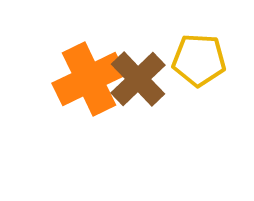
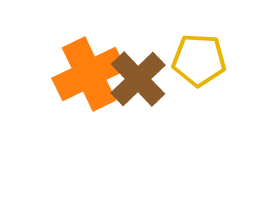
orange cross: moved 5 px up
